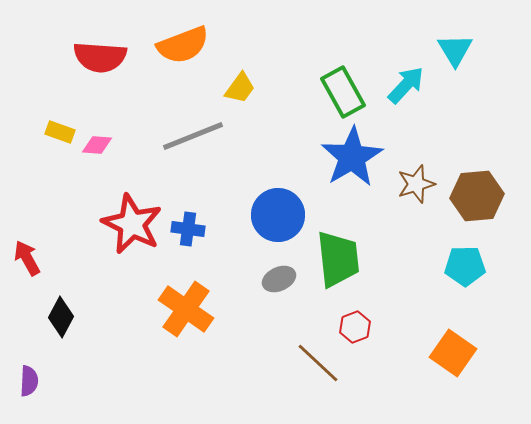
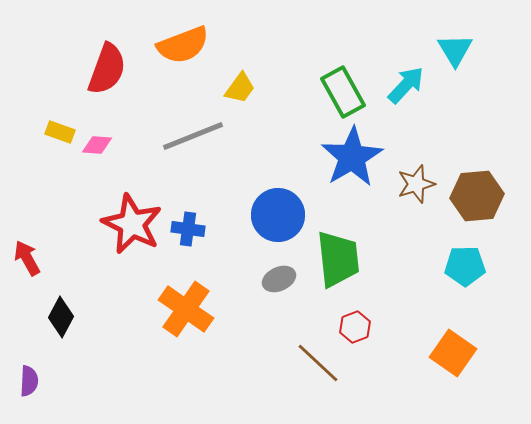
red semicircle: moved 7 px right, 12 px down; rotated 74 degrees counterclockwise
